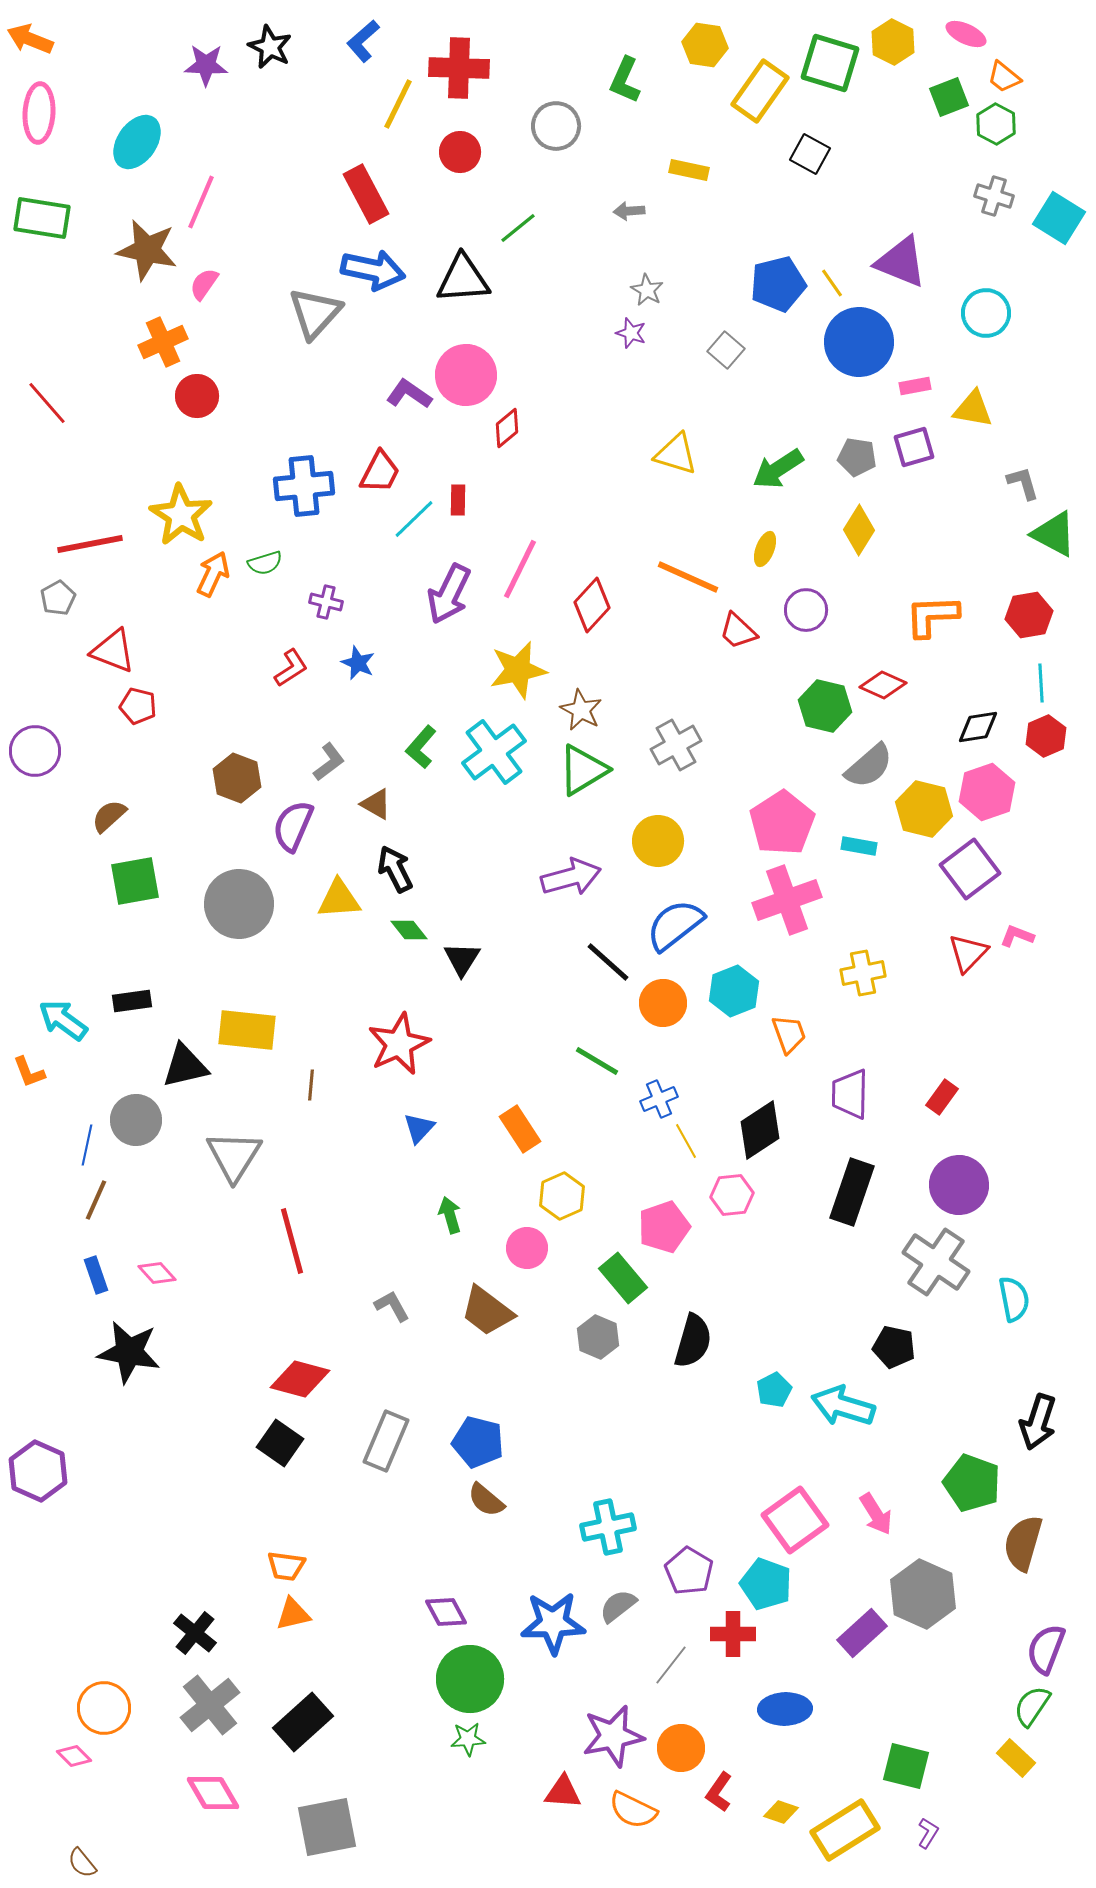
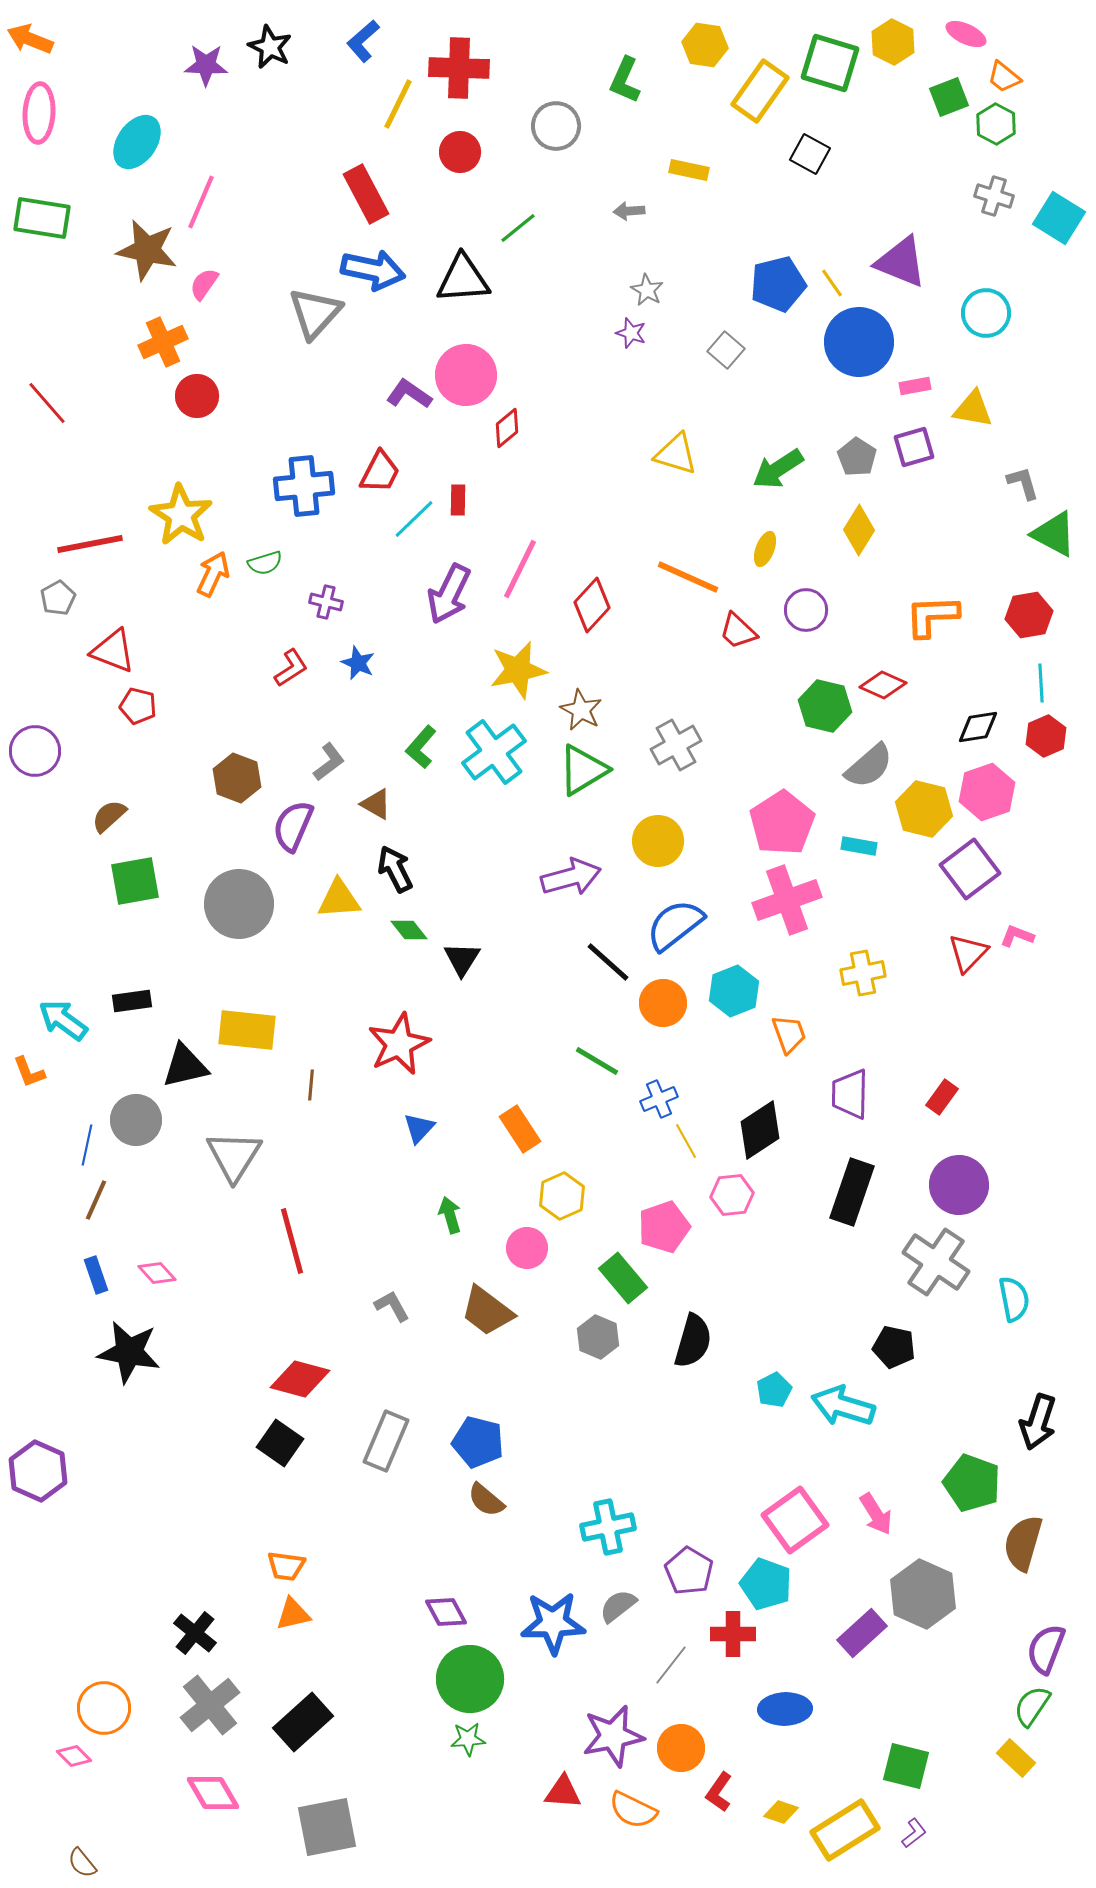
gray pentagon at (857, 457): rotated 24 degrees clockwise
purple L-shape at (928, 1833): moved 14 px left; rotated 20 degrees clockwise
